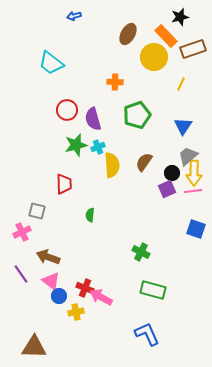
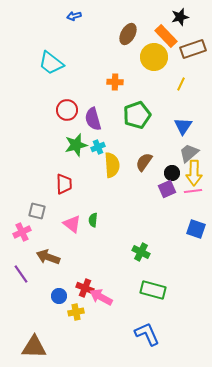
gray trapezoid: moved 1 px right, 3 px up
green semicircle: moved 3 px right, 5 px down
pink triangle: moved 21 px right, 57 px up
